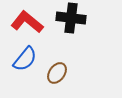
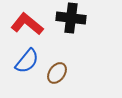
red L-shape: moved 2 px down
blue semicircle: moved 2 px right, 2 px down
